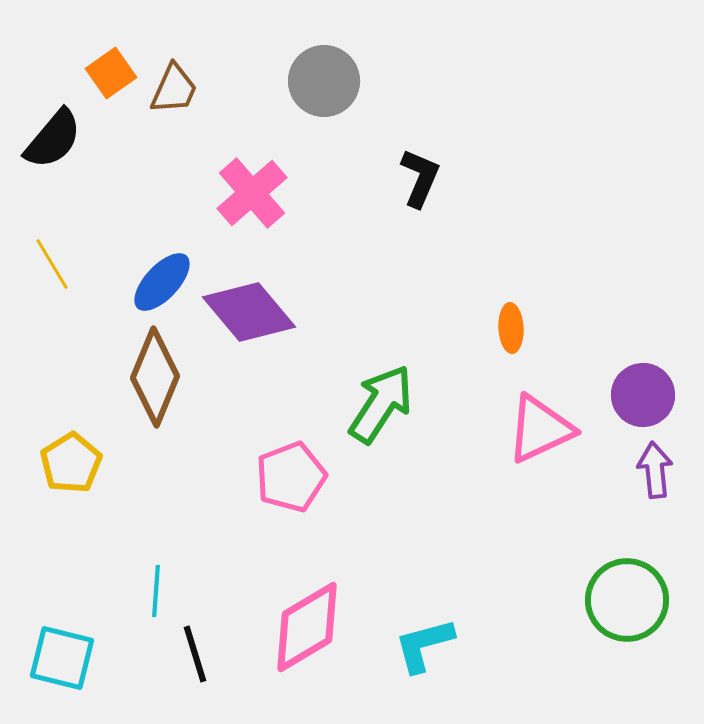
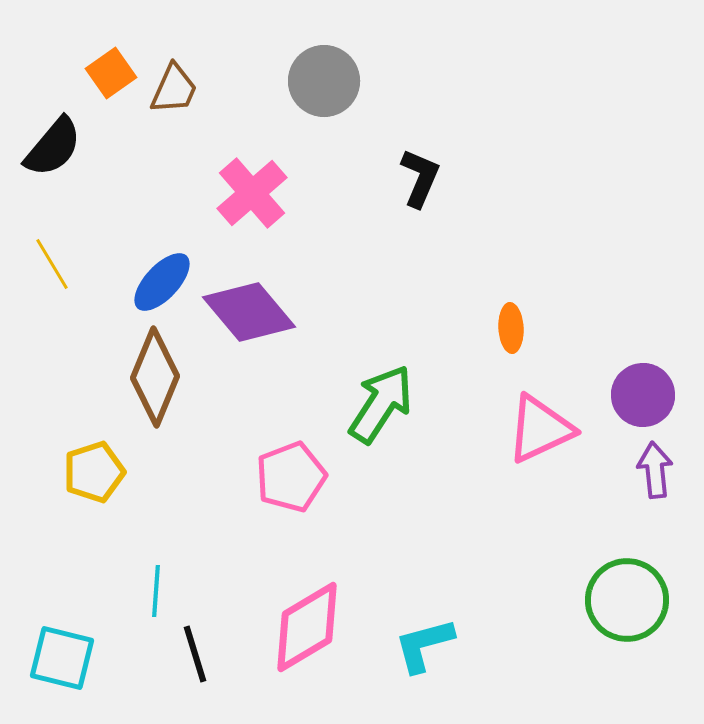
black semicircle: moved 8 px down
yellow pentagon: moved 23 px right, 9 px down; rotated 14 degrees clockwise
